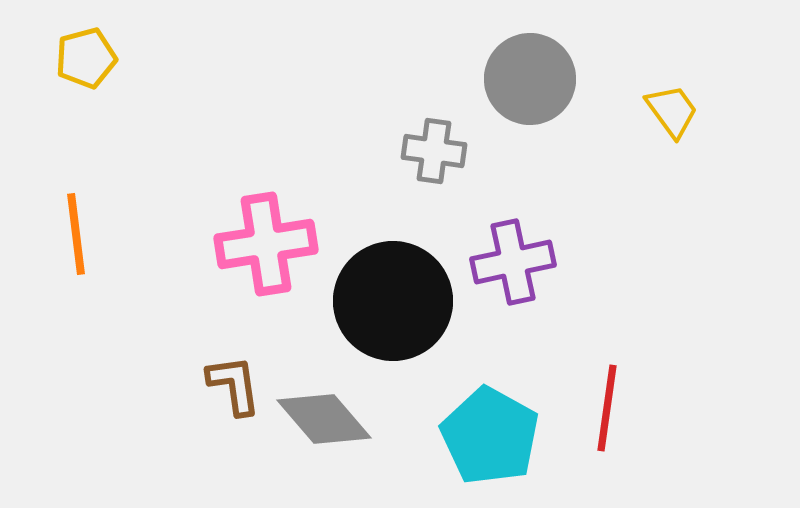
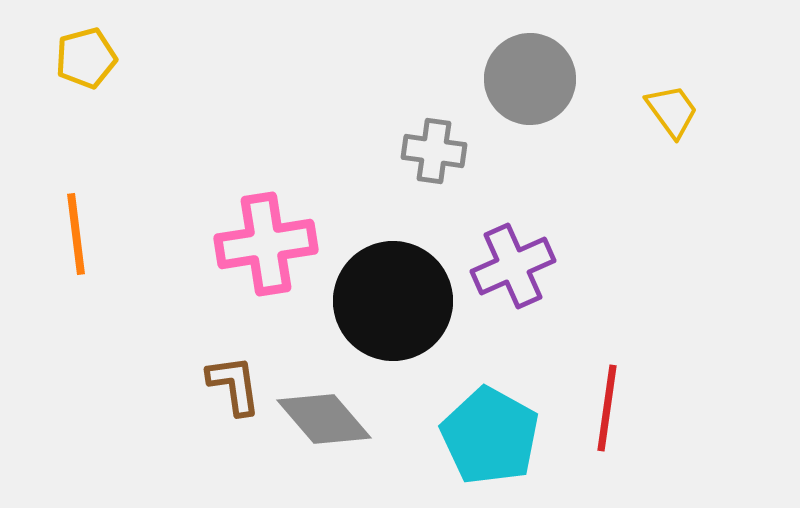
purple cross: moved 4 px down; rotated 12 degrees counterclockwise
